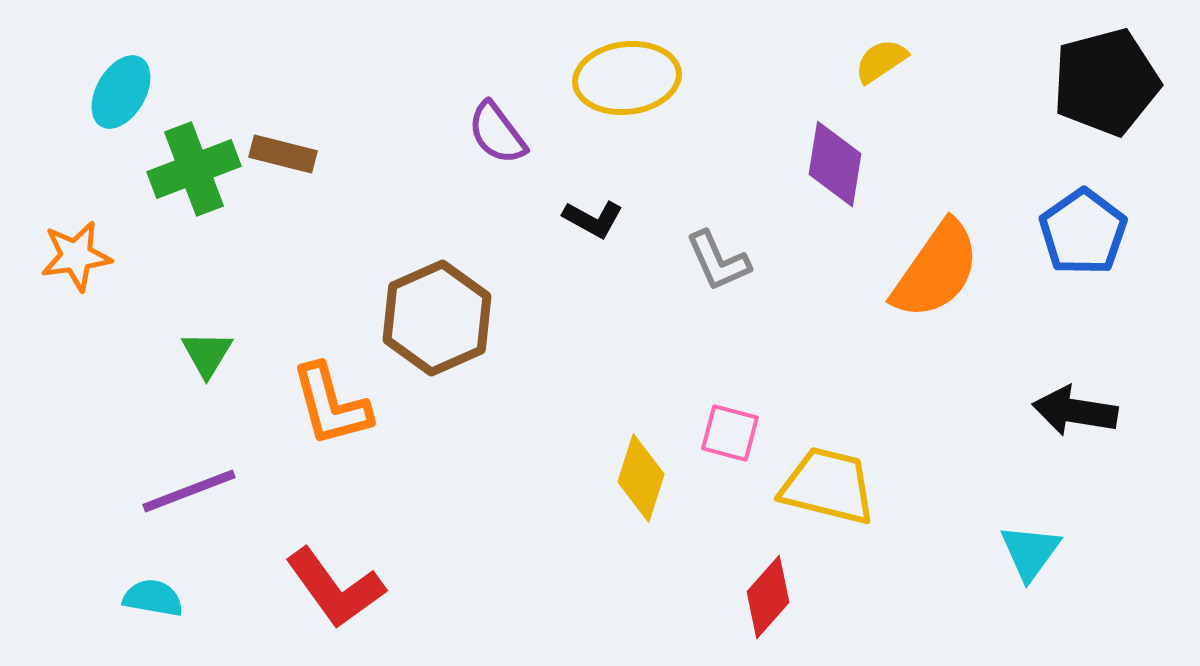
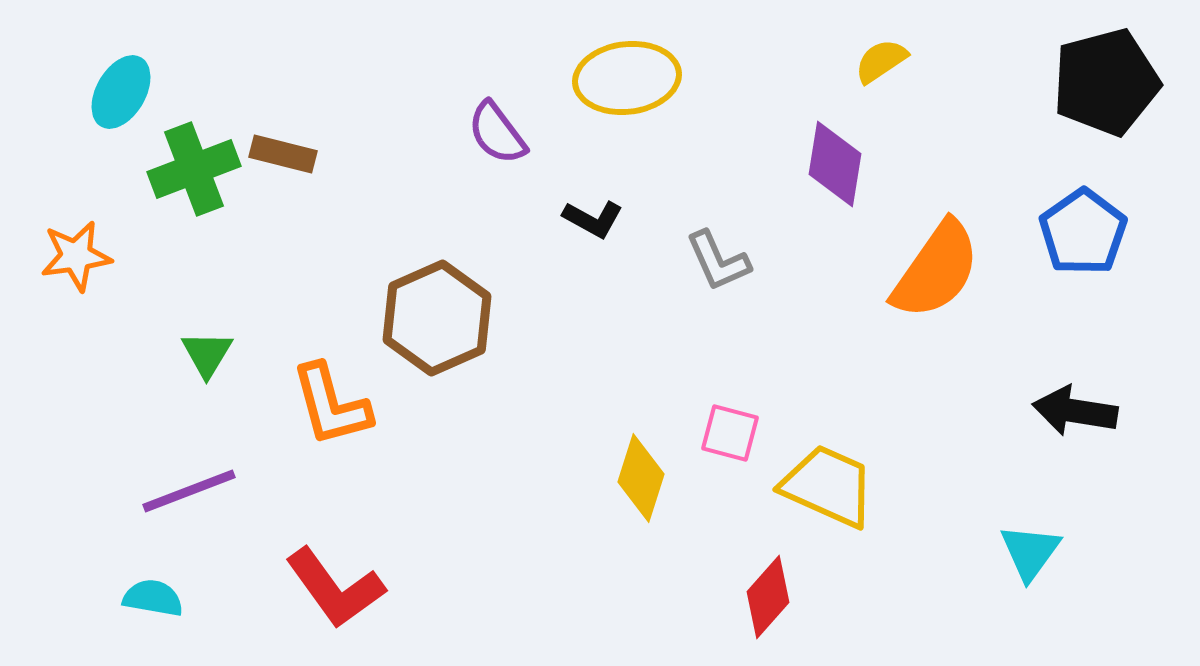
yellow trapezoid: rotated 10 degrees clockwise
